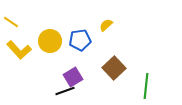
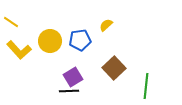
black line: moved 4 px right; rotated 18 degrees clockwise
